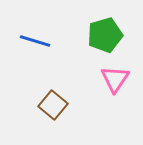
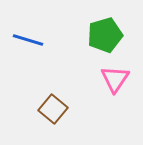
blue line: moved 7 px left, 1 px up
brown square: moved 4 px down
